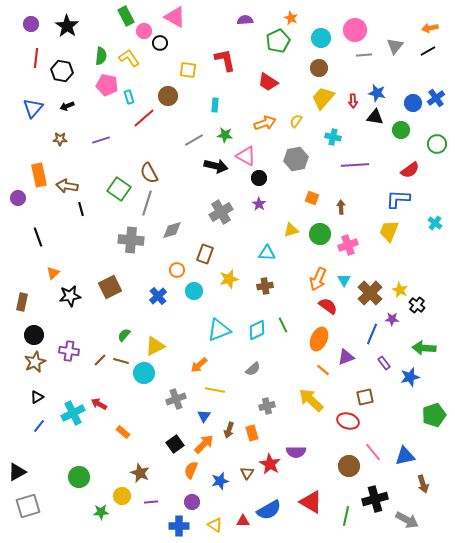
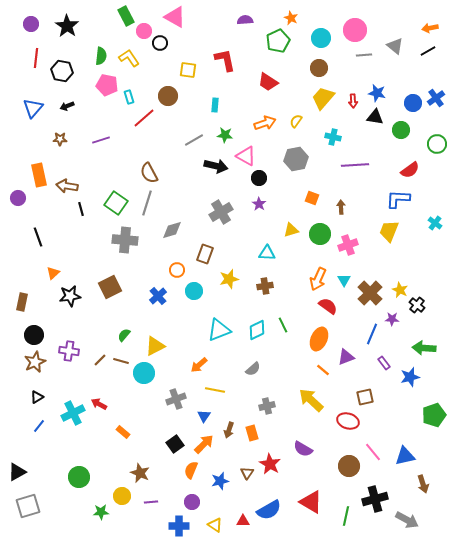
gray triangle at (395, 46): rotated 30 degrees counterclockwise
green square at (119, 189): moved 3 px left, 14 px down
gray cross at (131, 240): moved 6 px left
purple semicircle at (296, 452): moved 7 px right, 3 px up; rotated 30 degrees clockwise
